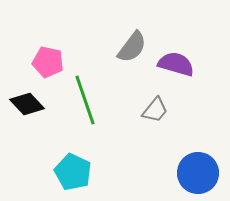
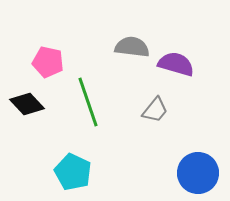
gray semicircle: rotated 120 degrees counterclockwise
green line: moved 3 px right, 2 px down
